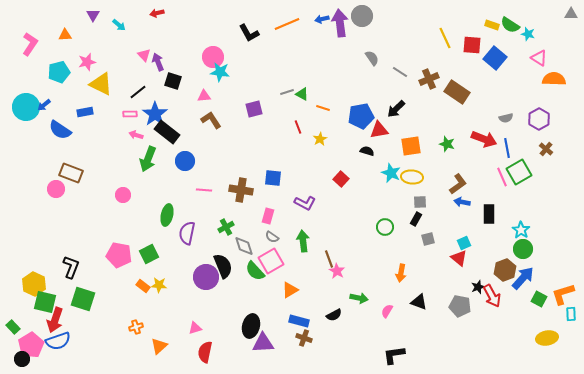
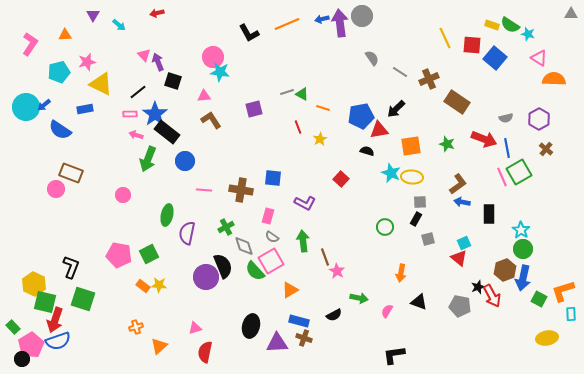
brown rectangle at (457, 92): moved 10 px down
blue rectangle at (85, 112): moved 3 px up
brown line at (329, 259): moved 4 px left, 2 px up
blue arrow at (523, 278): rotated 150 degrees clockwise
orange L-shape at (563, 294): moved 3 px up
purple triangle at (263, 343): moved 14 px right
